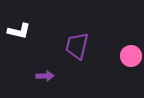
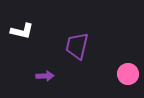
white L-shape: moved 3 px right
pink circle: moved 3 px left, 18 px down
